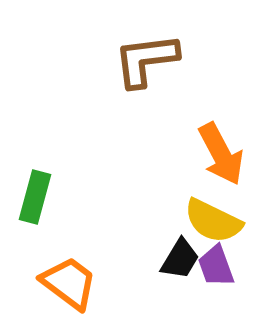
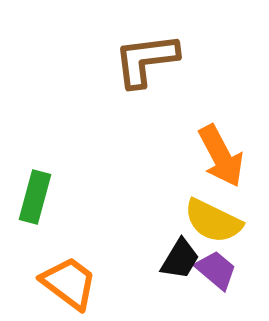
orange arrow: moved 2 px down
purple trapezoid: moved 4 px down; rotated 150 degrees clockwise
